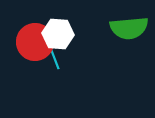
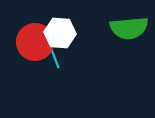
white hexagon: moved 2 px right, 1 px up
cyan line: moved 1 px up
